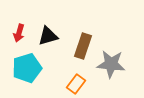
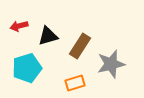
red arrow: moved 7 px up; rotated 60 degrees clockwise
brown rectangle: moved 3 px left; rotated 15 degrees clockwise
gray star: rotated 20 degrees counterclockwise
orange rectangle: moved 1 px left, 1 px up; rotated 36 degrees clockwise
